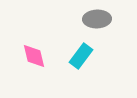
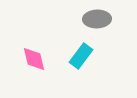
pink diamond: moved 3 px down
